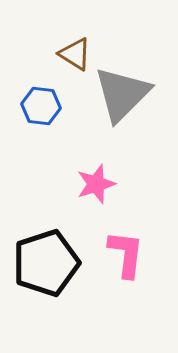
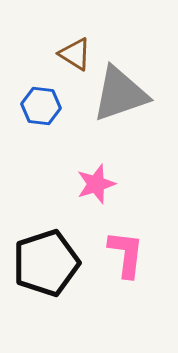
gray triangle: moved 2 px left; rotated 26 degrees clockwise
